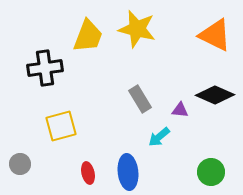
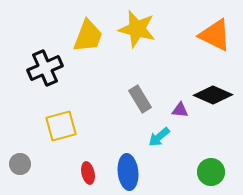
black cross: rotated 16 degrees counterclockwise
black diamond: moved 2 px left
